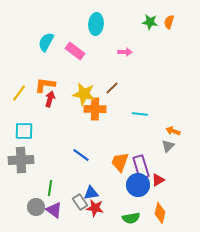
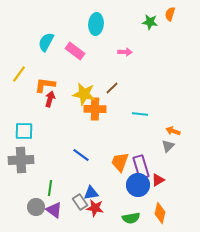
orange semicircle: moved 1 px right, 8 px up
yellow line: moved 19 px up
